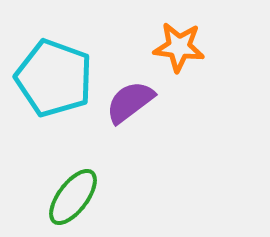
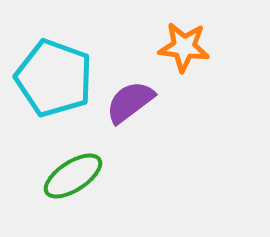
orange star: moved 5 px right
green ellipse: moved 21 px up; rotated 20 degrees clockwise
